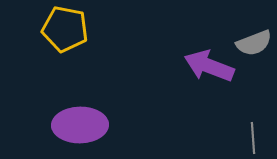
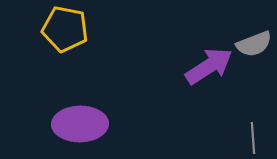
gray semicircle: moved 1 px down
purple arrow: rotated 126 degrees clockwise
purple ellipse: moved 1 px up
